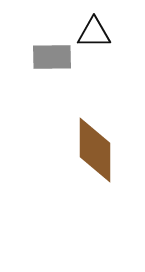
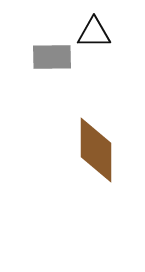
brown diamond: moved 1 px right
